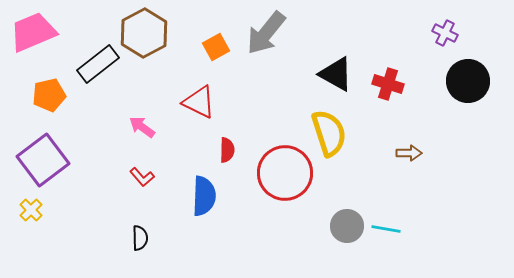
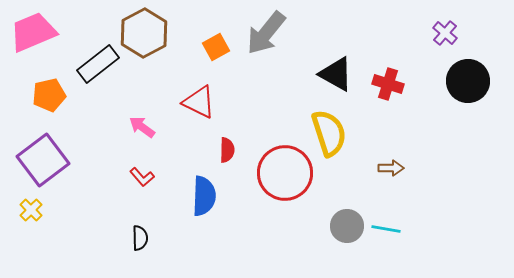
purple cross: rotated 15 degrees clockwise
brown arrow: moved 18 px left, 15 px down
